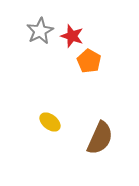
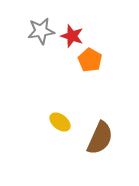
gray star: moved 1 px right; rotated 20 degrees clockwise
orange pentagon: moved 1 px right, 1 px up
yellow ellipse: moved 10 px right
